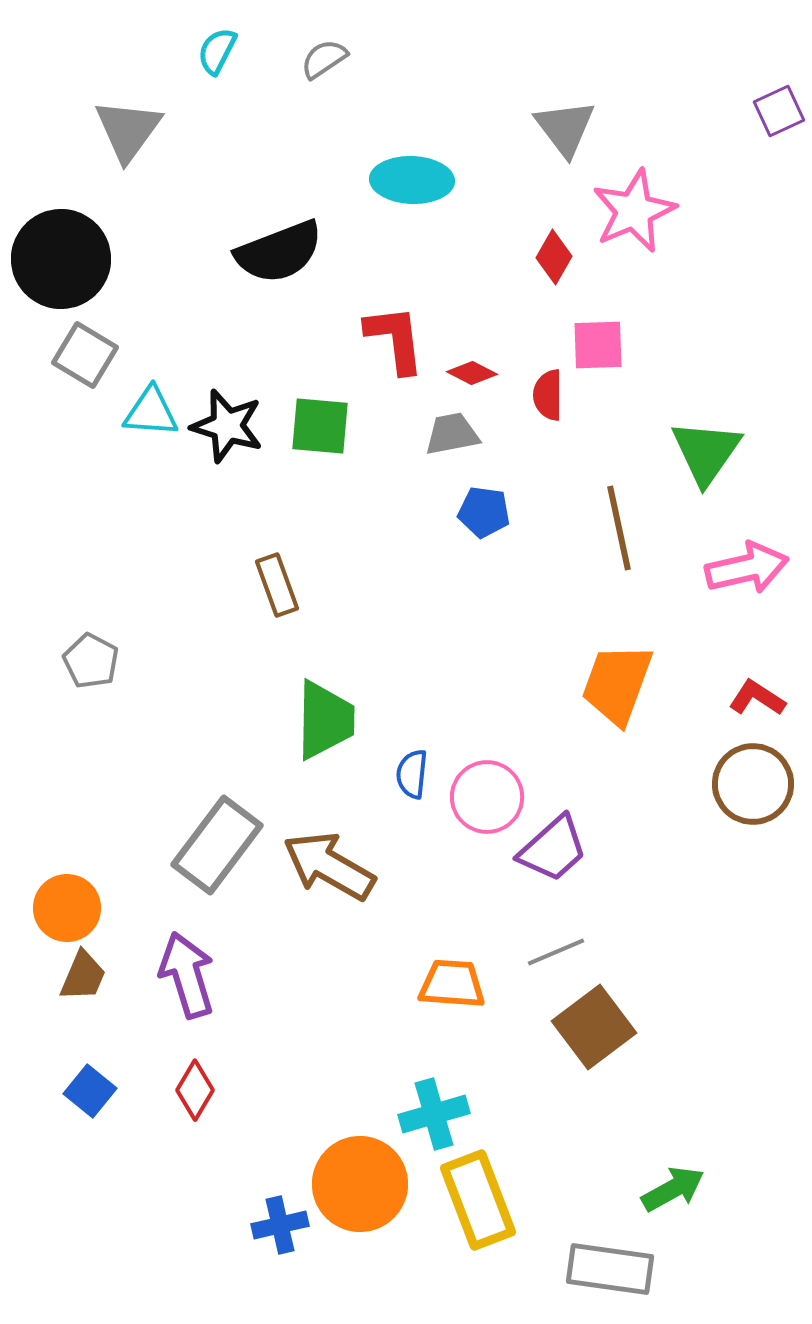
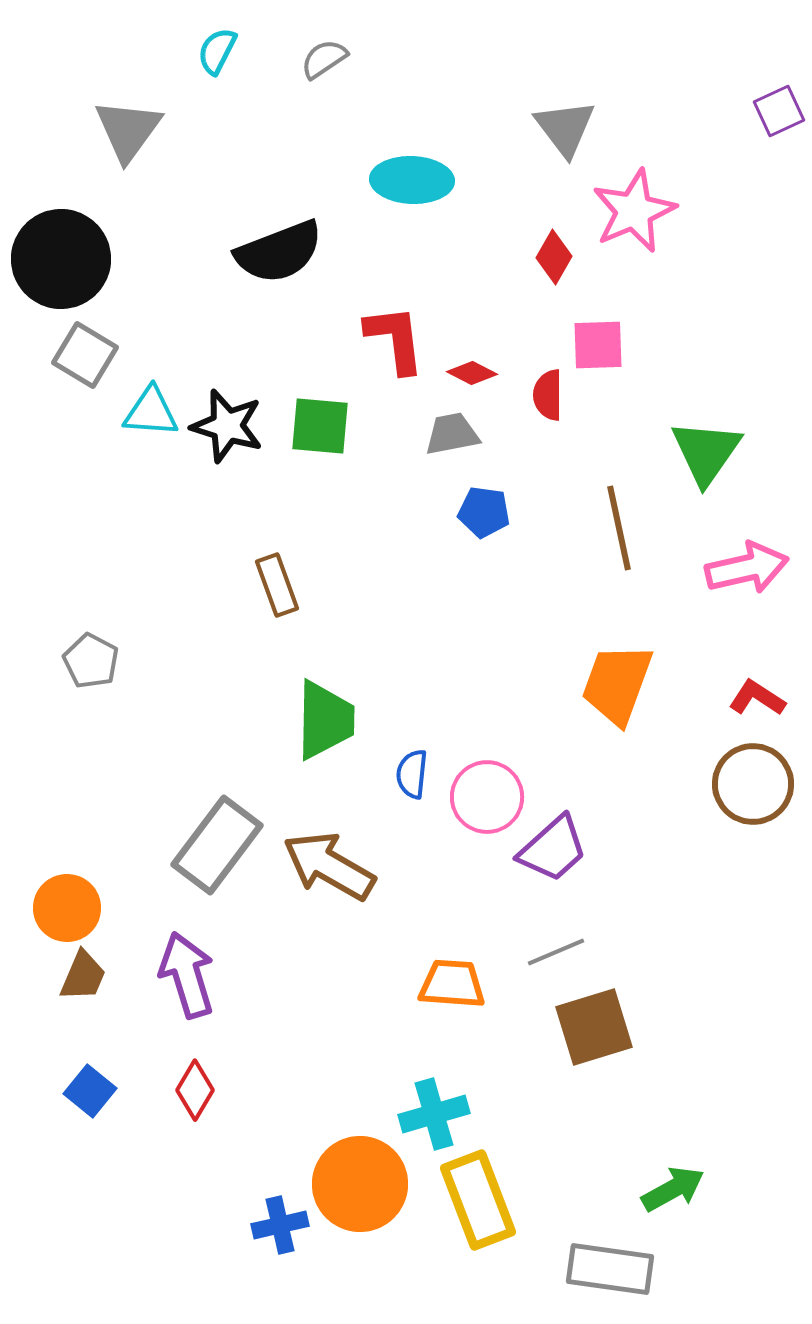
brown square at (594, 1027): rotated 20 degrees clockwise
